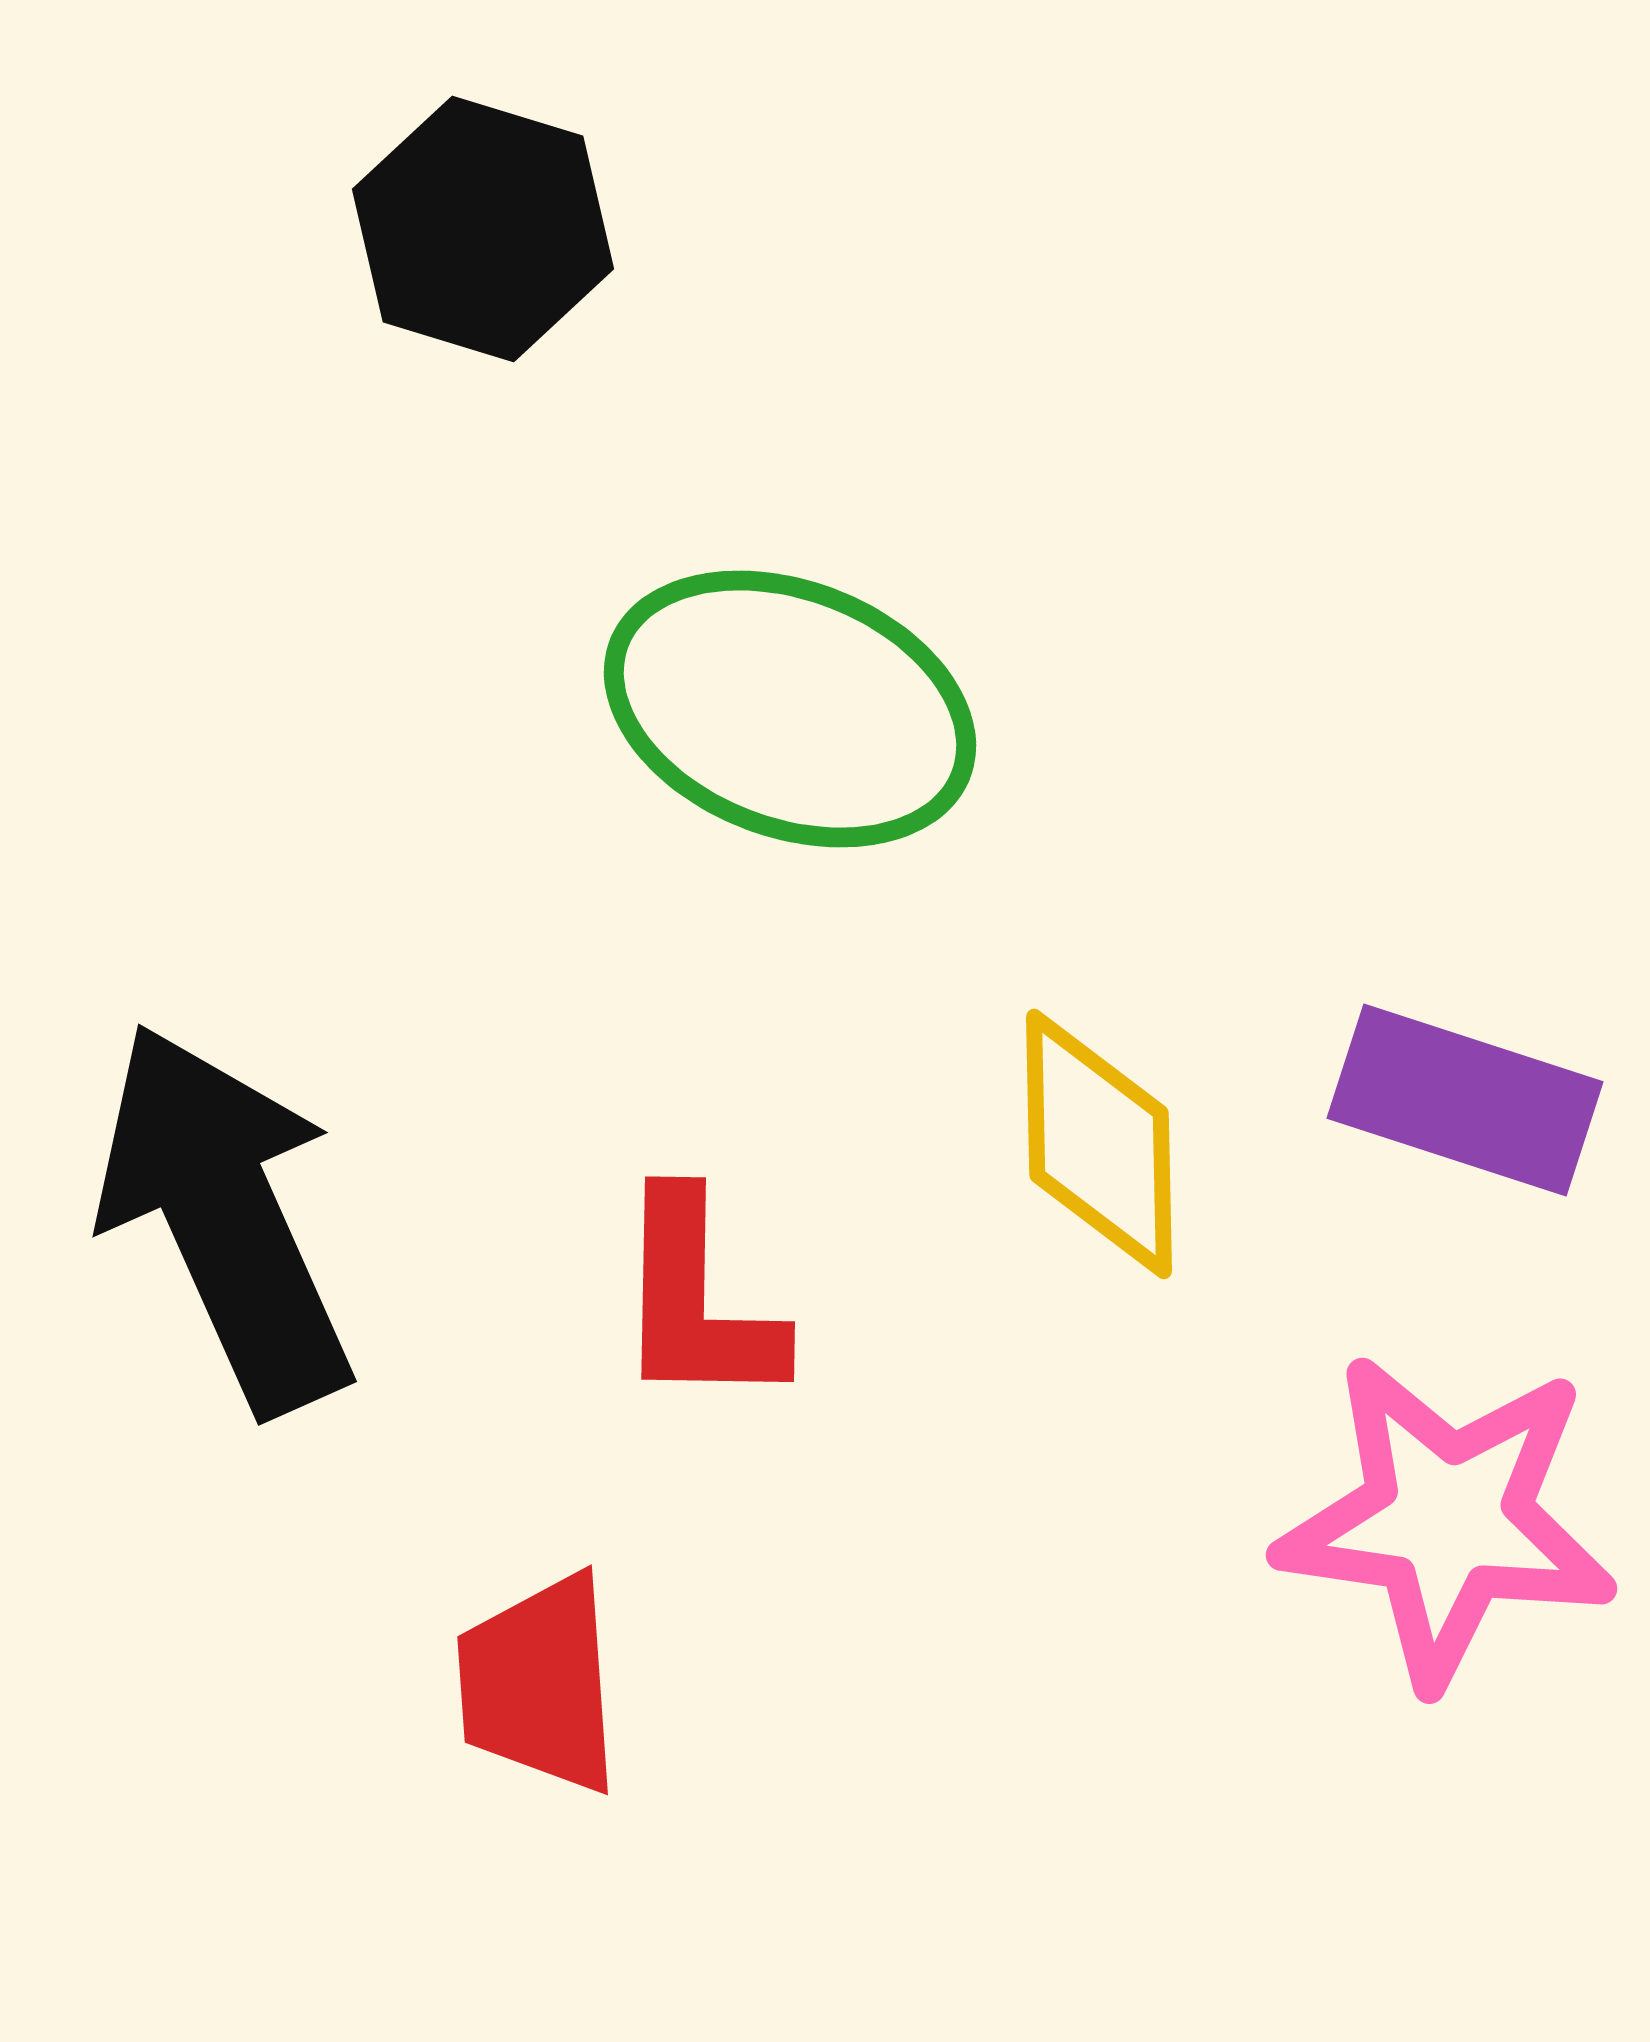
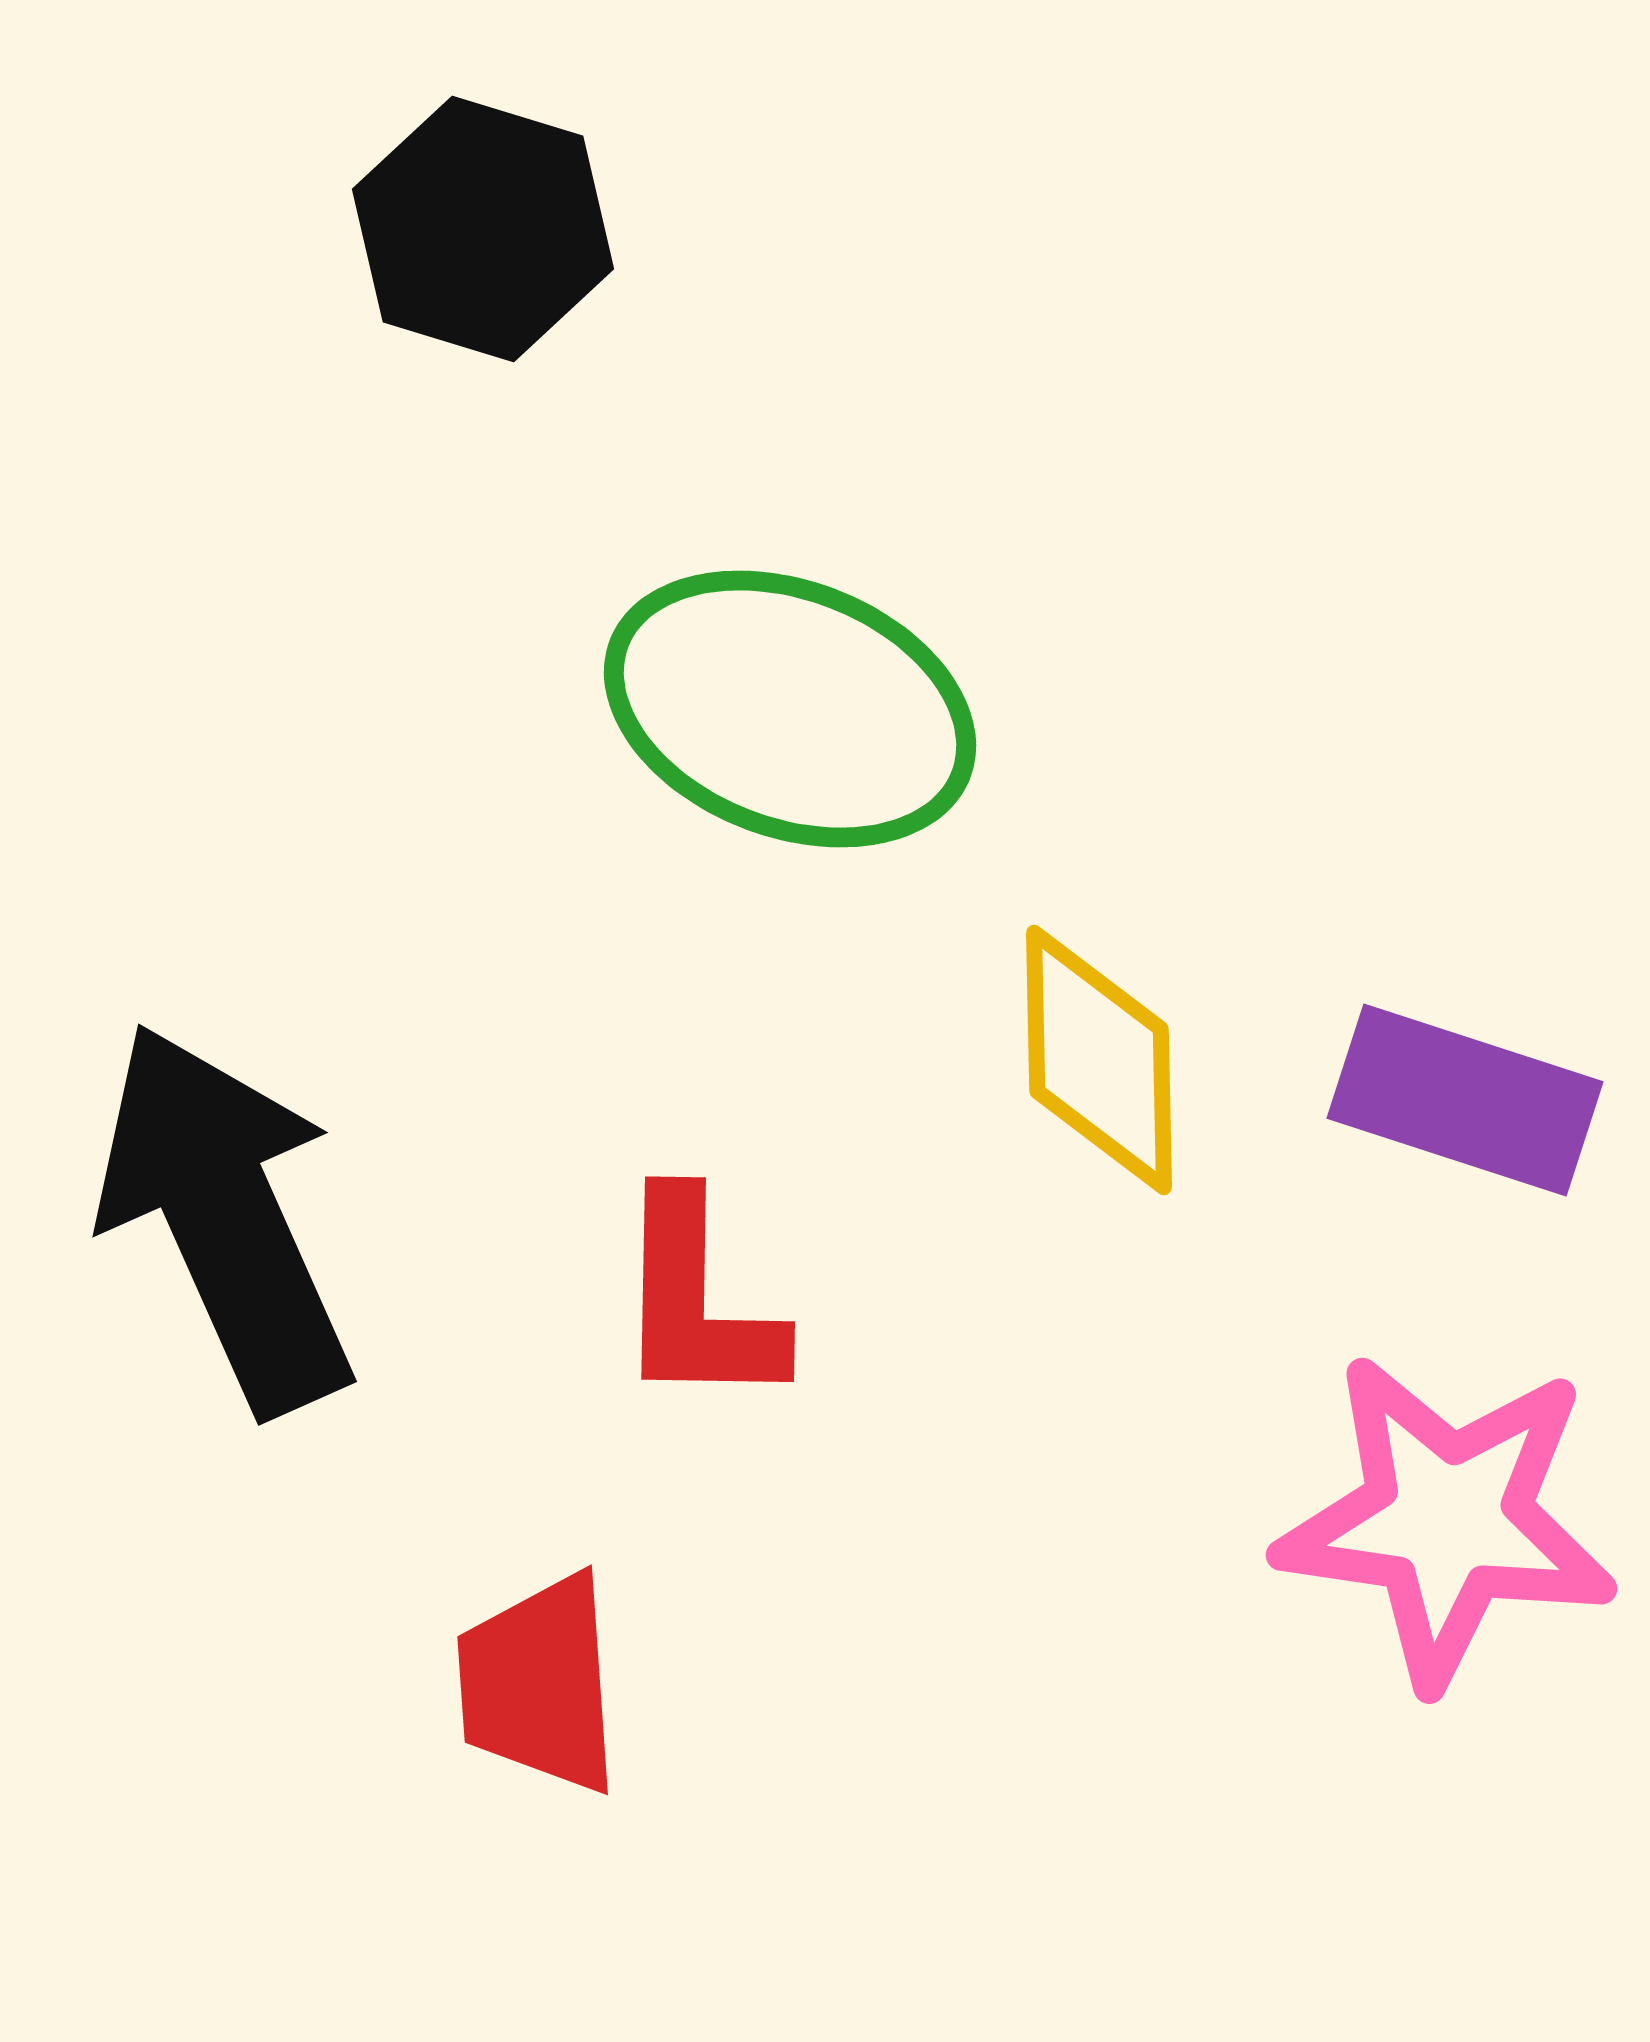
yellow diamond: moved 84 px up
